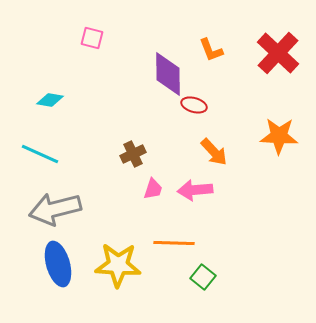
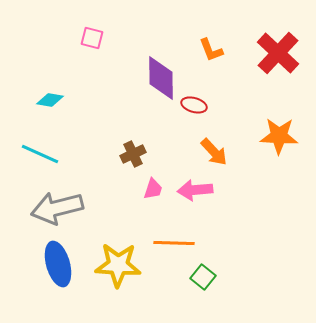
purple diamond: moved 7 px left, 4 px down
gray arrow: moved 2 px right, 1 px up
